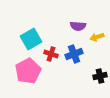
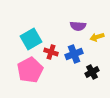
red cross: moved 2 px up
pink pentagon: moved 2 px right, 1 px up
black cross: moved 8 px left, 4 px up; rotated 16 degrees counterclockwise
